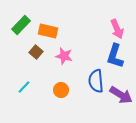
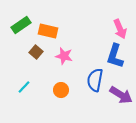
green rectangle: rotated 12 degrees clockwise
pink arrow: moved 3 px right
blue semicircle: moved 1 px left, 1 px up; rotated 15 degrees clockwise
